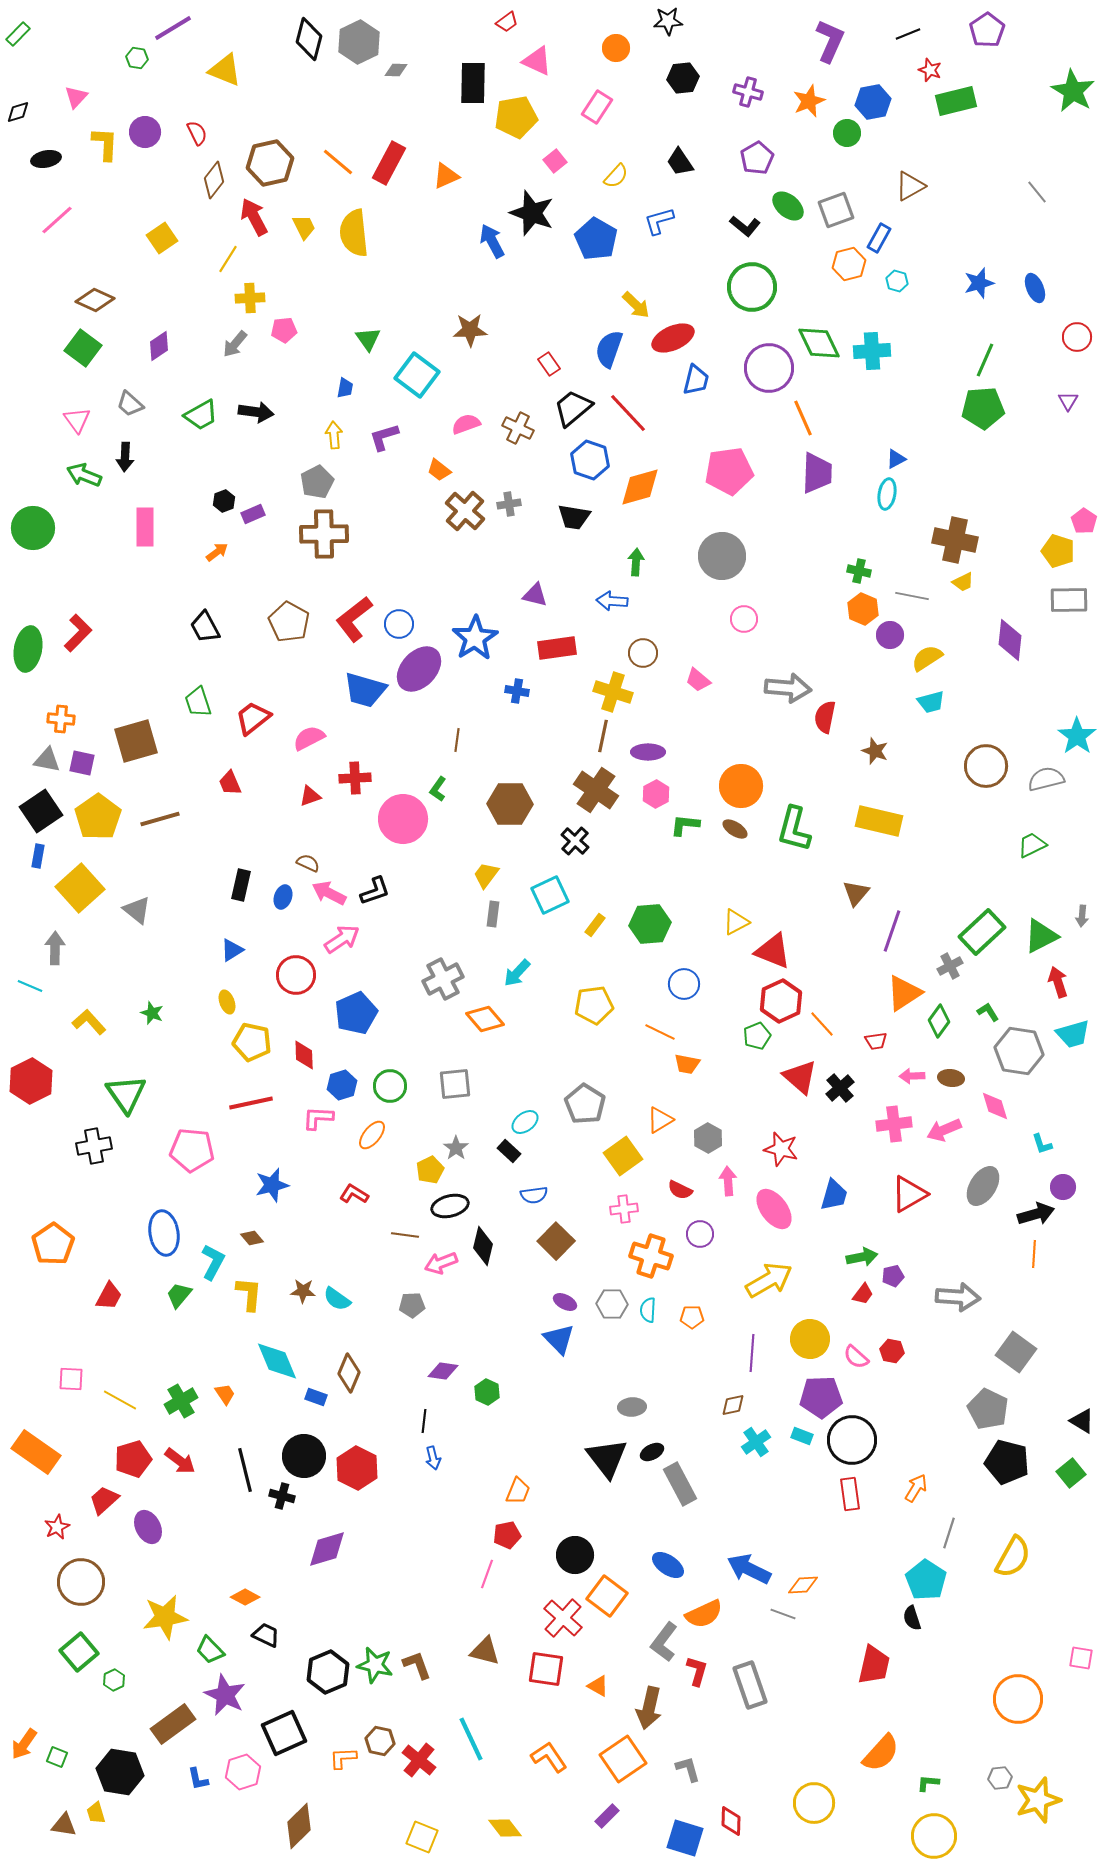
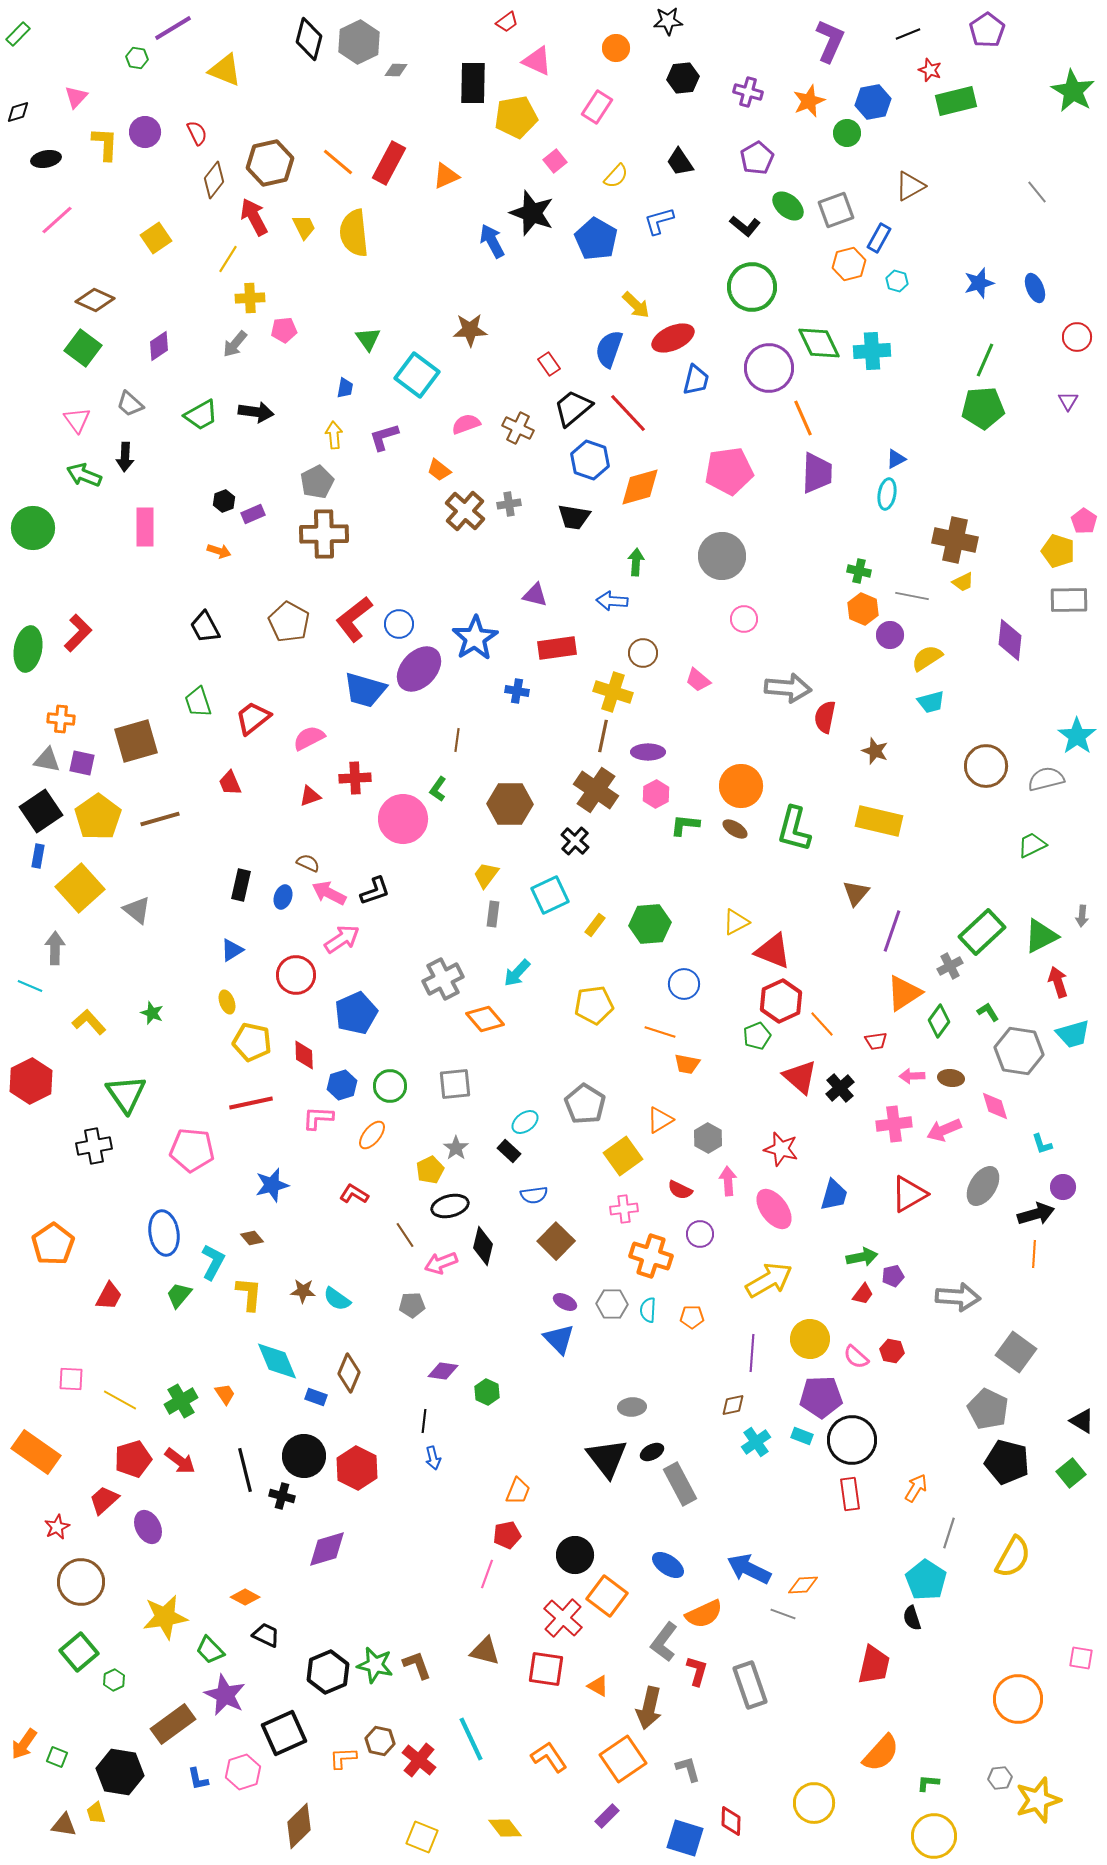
yellow square at (162, 238): moved 6 px left
orange arrow at (217, 552): moved 2 px right, 1 px up; rotated 55 degrees clockwise
orange line at (660, 1032): rotated 8 degrees counterclockwise
brown line at (405, 1235): rotated 48 degrees clockwise
